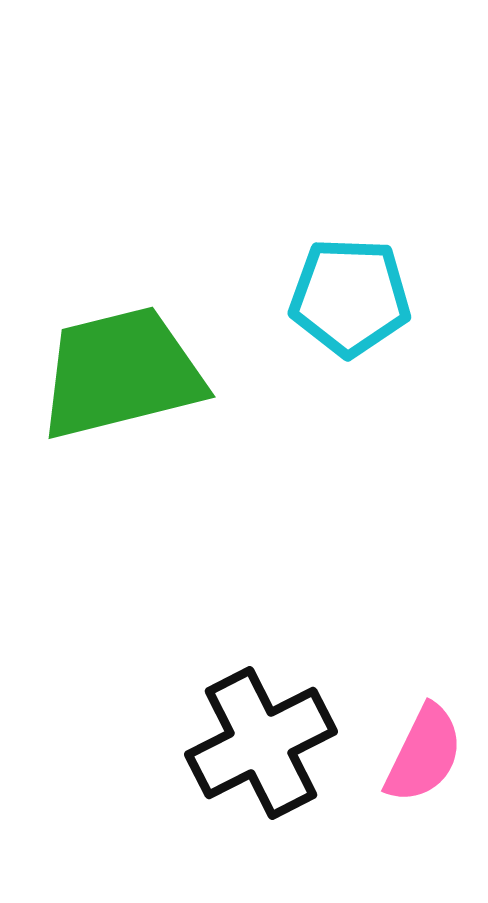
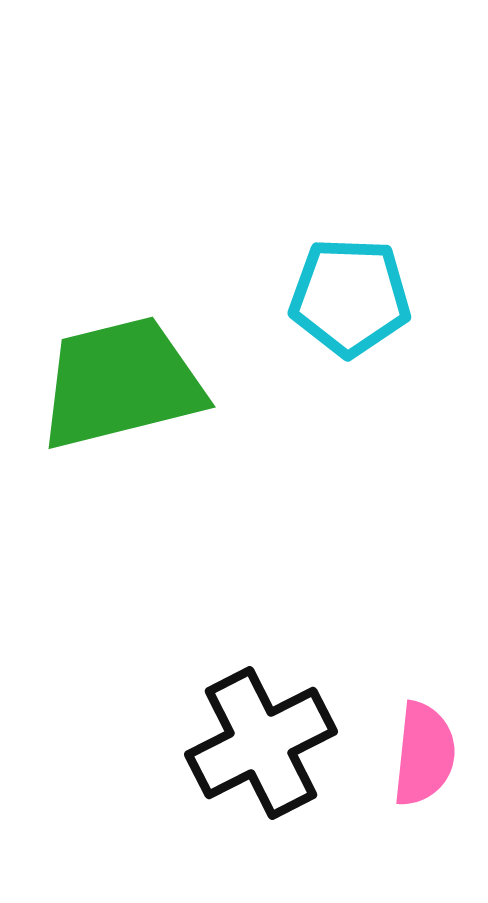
green trapezoid: moved 10 px down
pink semicircle: rotated 20 degrees counterclockwise
